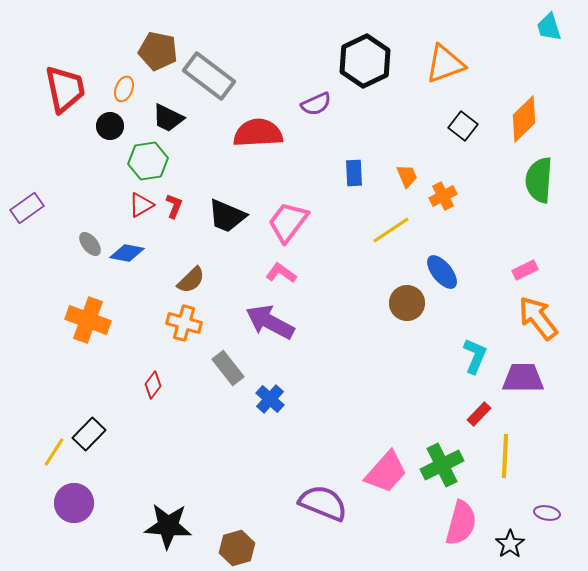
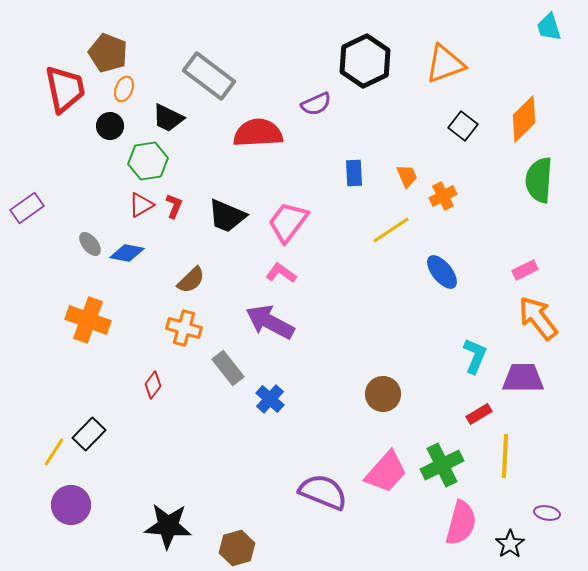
brown pentagon at (158, 51): moved 50 px left, 2 px down; rotated 9 degrees clockwise
brown circle at (407, 303): moved 24 px left, 91 px down
orange cross at (184, 323): moved 5 px down
red rectangle at (479, 414): rotated 15 degrees clockwise
purple circle at (74, 503): moved 3 px left, 2 px down
purple semicircle at (323, 503): moved 11 px up
